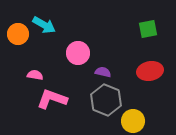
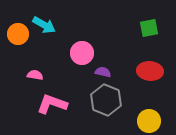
green square: moved 1 px right, 1 px up
pink circle: moved 4 px right
red ellipse: rotated 15 degrees clockwise
pink L-shape: moved 5 px down
yellow circle: moved 16 px right
